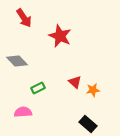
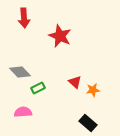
red arrow: rotated 30 degrees clockwise
gray diamond: moved 3 px right, 11 px down
black rectangle: moved 1 px up
